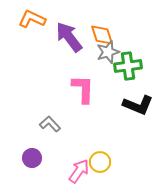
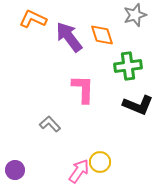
orange L-shape: moved 1 px right
gray star: moved 27 px right, 37 px up
purple circle: moved 17 px left, 12 px down
